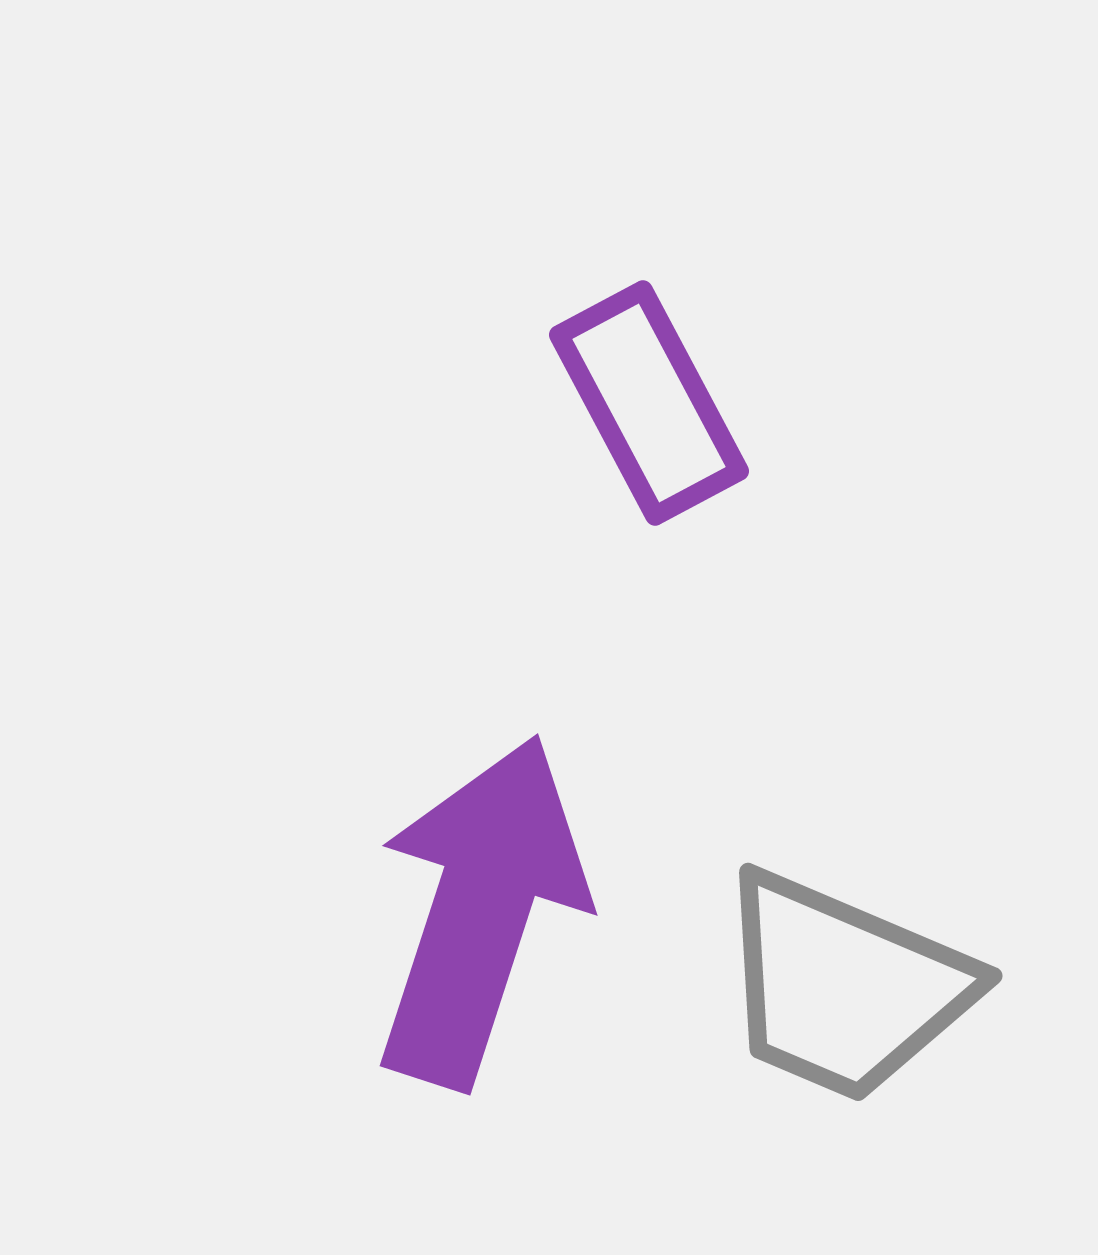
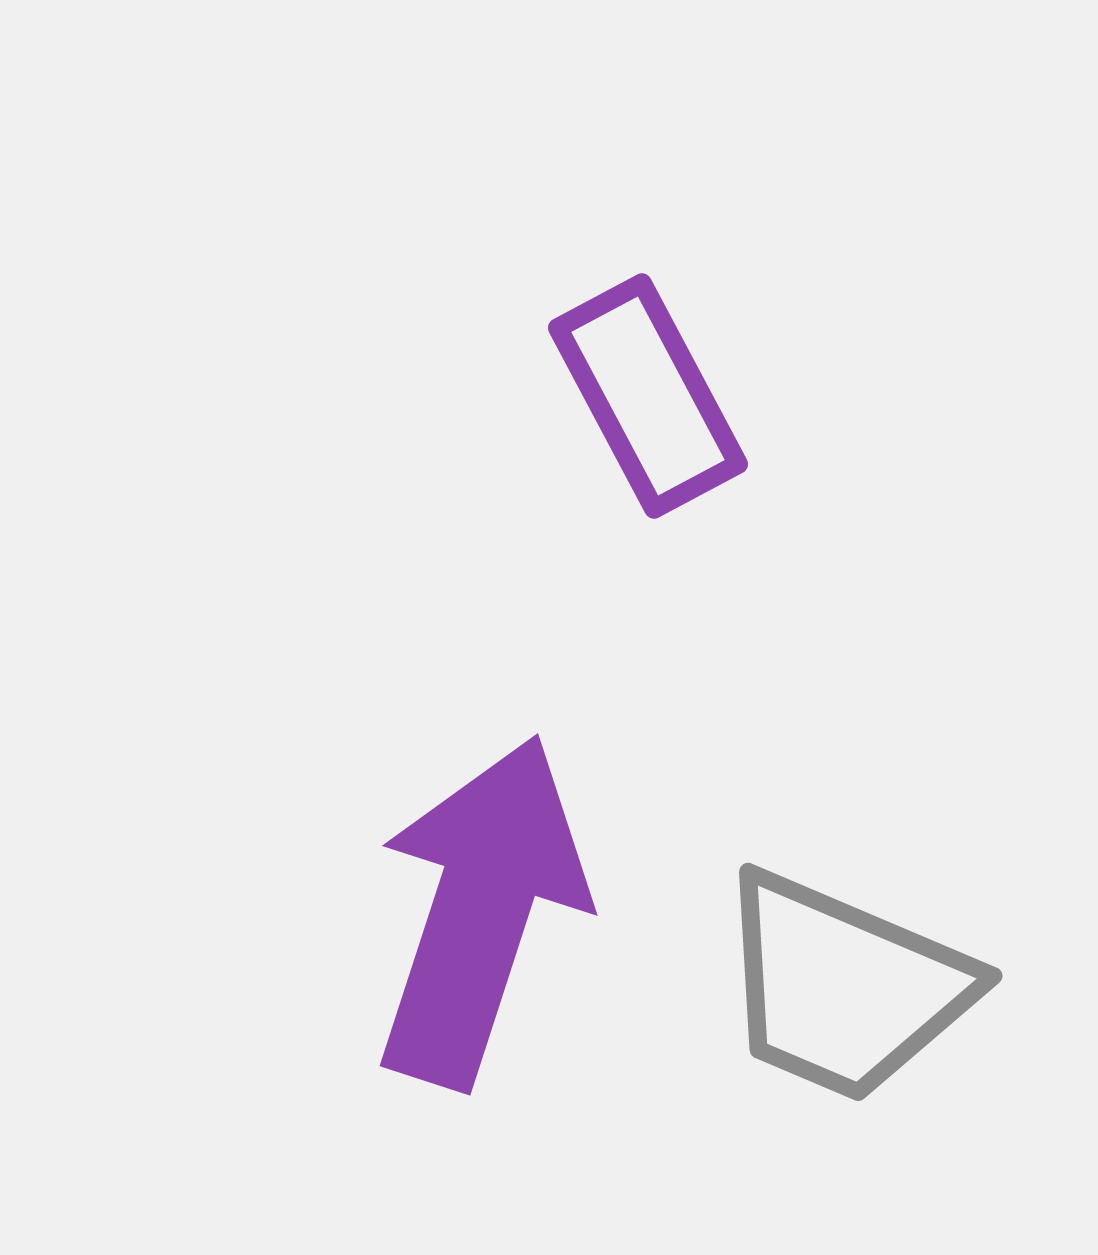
purple rectangle: moved 1 px left, 7 px up
